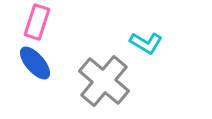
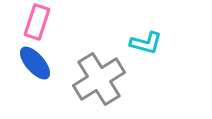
cyan L-shape: rotated 16 degrees counterclockwise
gray cross: moved 5 px left, 2 px up; rotated 18 degrees clockwise
